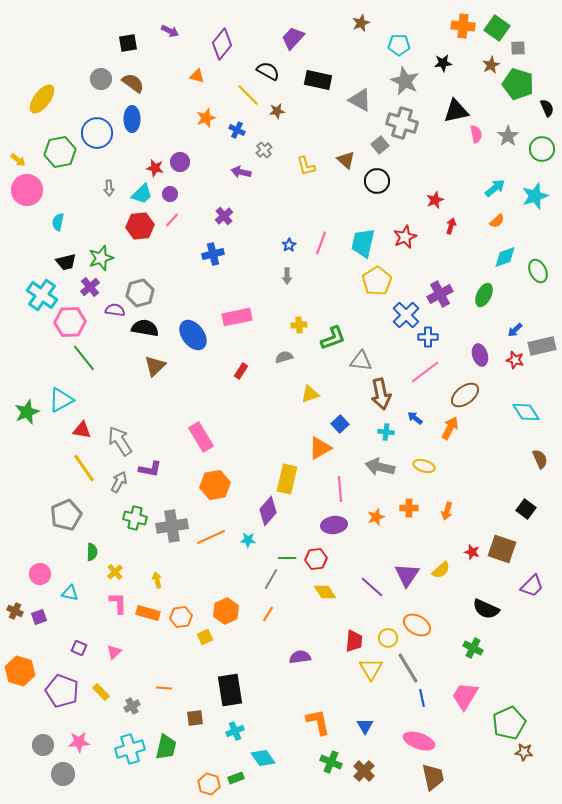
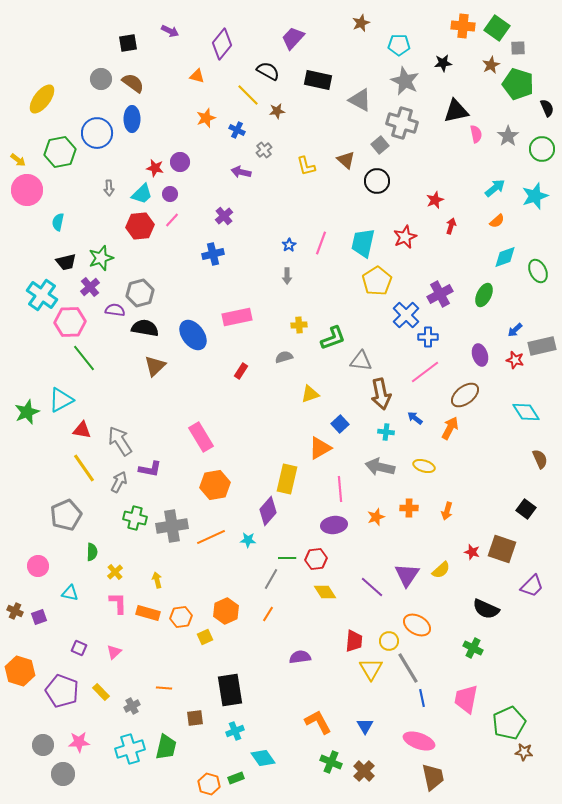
pink circle at (40, 574): moved 2 px left, 8 px up
yellow circle at (388, 638): moved 1 px right, 3 px down
pink trapezoid at (465, 696): moved 1 px right, 3 px down; rotated 20 degrees counterclockwise
orange L-shape at (318, 722): rotated 16 degrees counterclockwise
